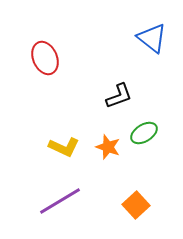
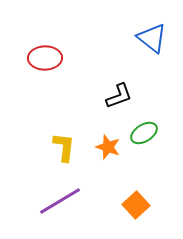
red ellipse: rotated 68 degrees counterclockwise
yellow L-shape: rotated 108 degrees counterclockwise
